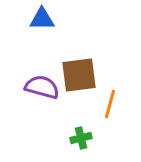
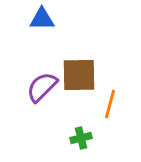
brown square: rotated 6 degrees clockwise
purple semicircle: rotated 60 degrees counterclockwise
